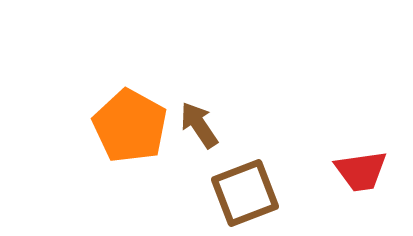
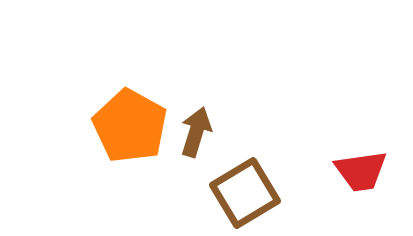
brown arrow: moved 3 px left, 7 px down; rotated 51 degrees clockwise
brown square: rotated 10 degrees counterclockwise
